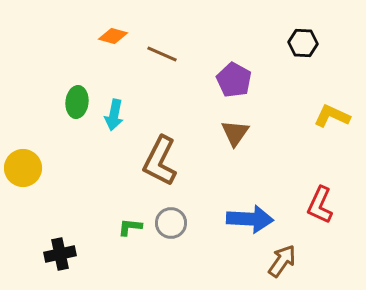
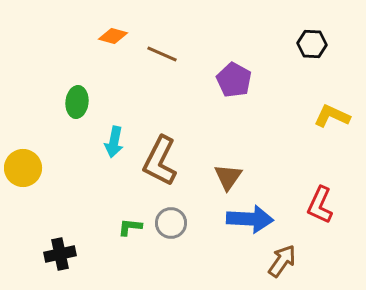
black hexagon: moved 9 px right, 1 px down
cyan arrow: moved 27 px down
brown triangle: moved 7 px left, 44 px down
